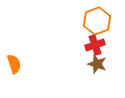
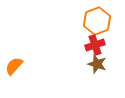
orange semicircle: moved 2 px down; rotated 120 degrees counterclockwise
